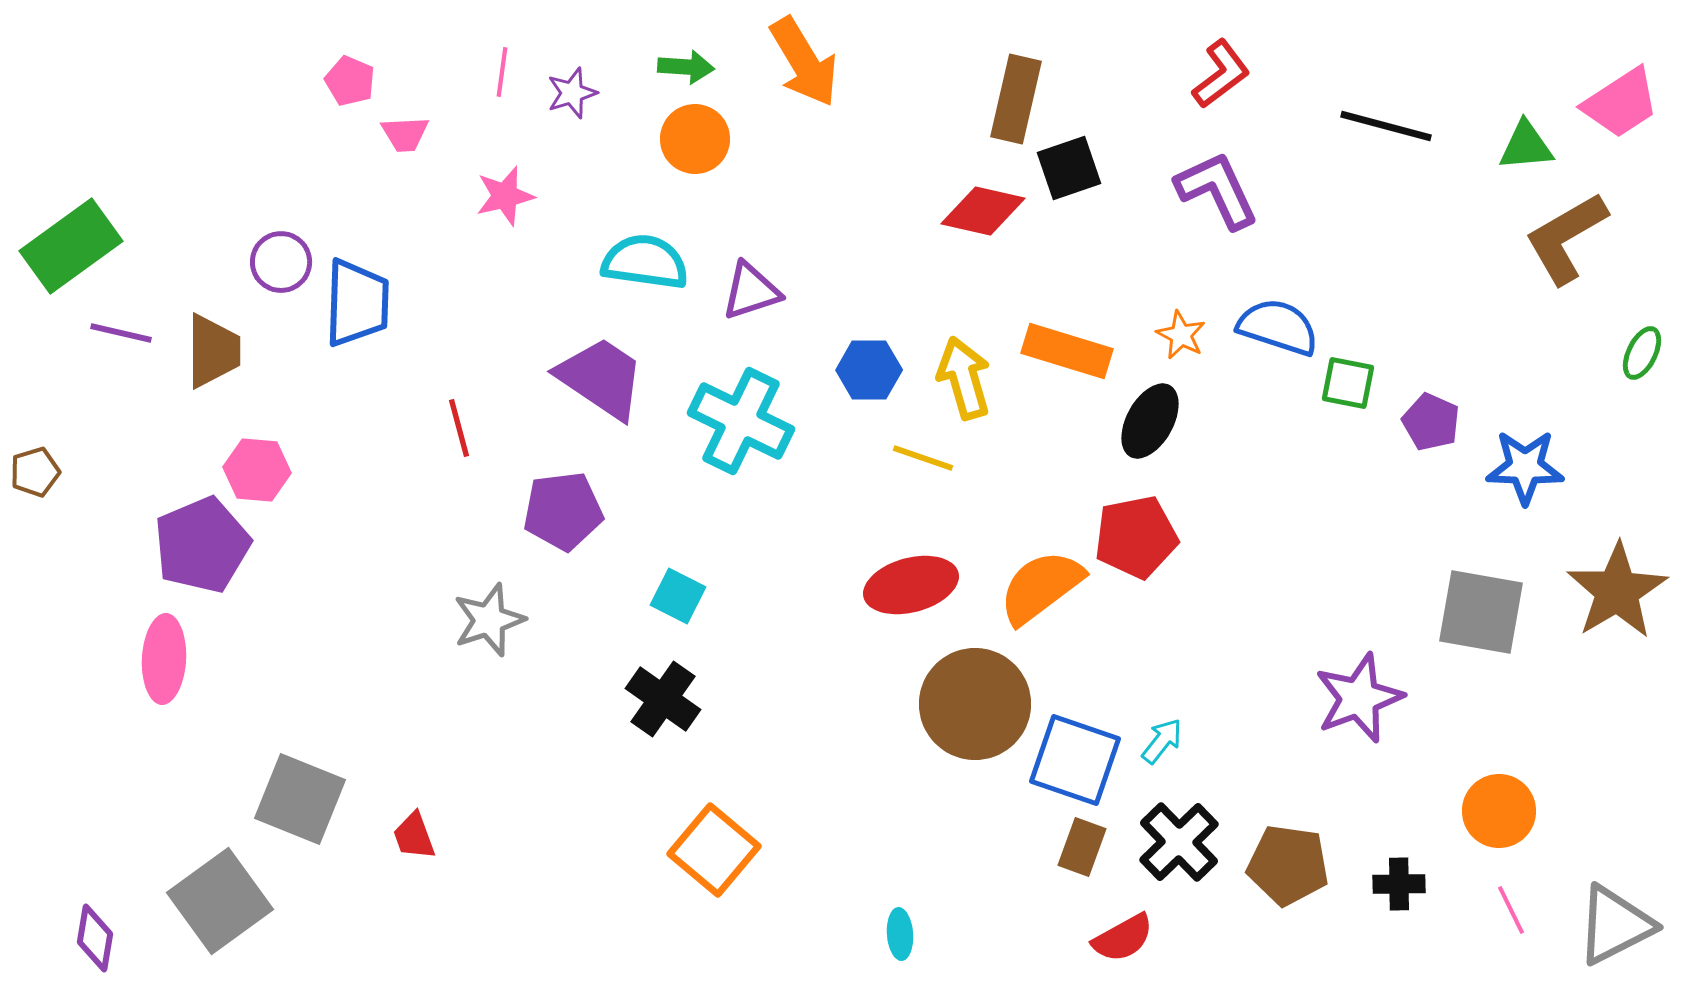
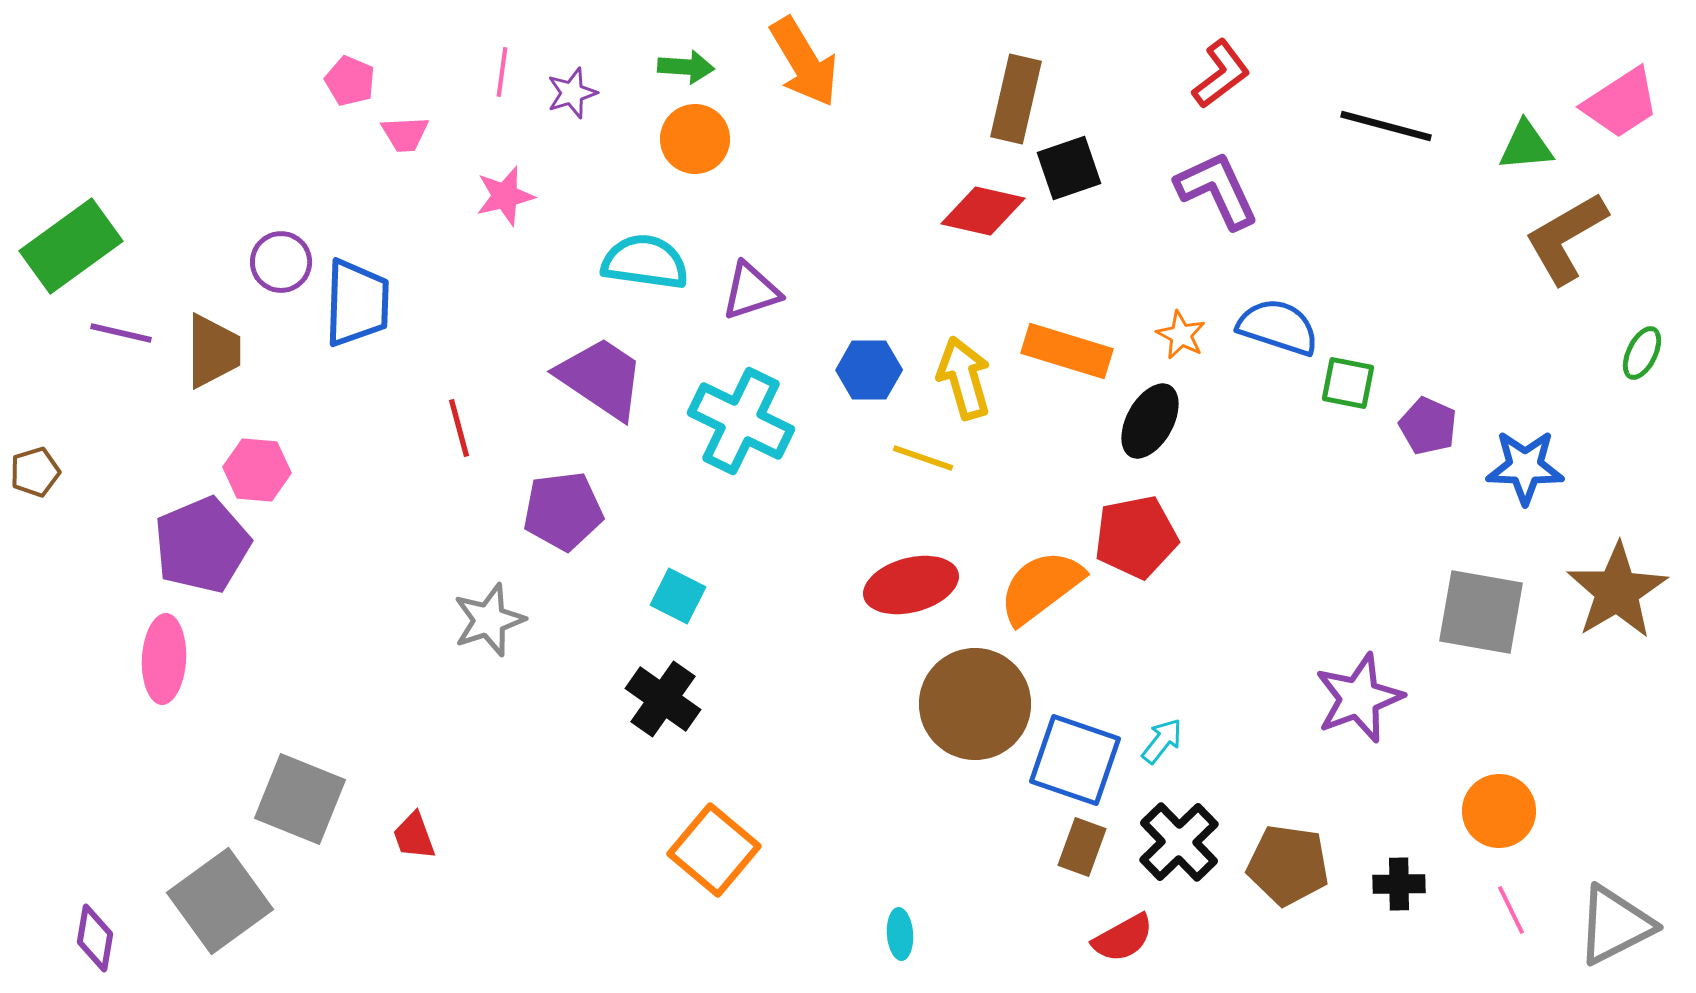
purple pentagon at (1431, 422): moved 3 px left, 4 px down
